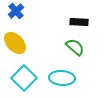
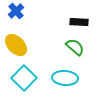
yellow ellipse: moved 1 px right, 2 px down
cyan ellipse: moved 3 px right
